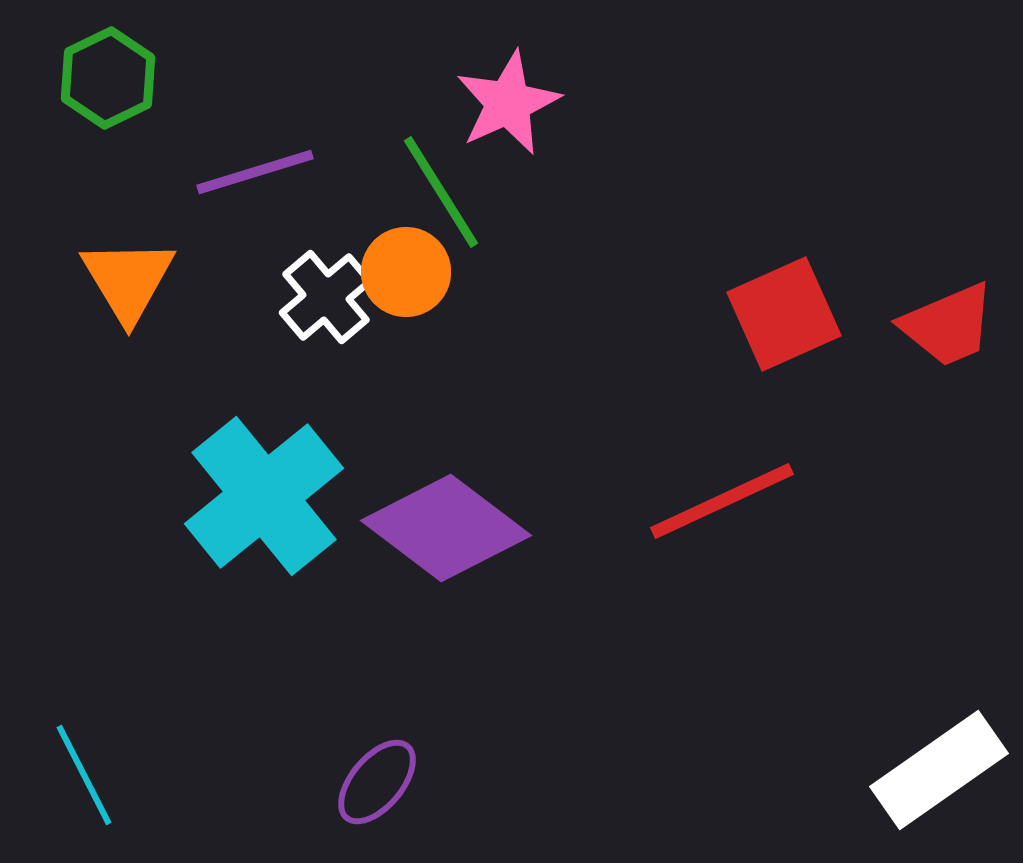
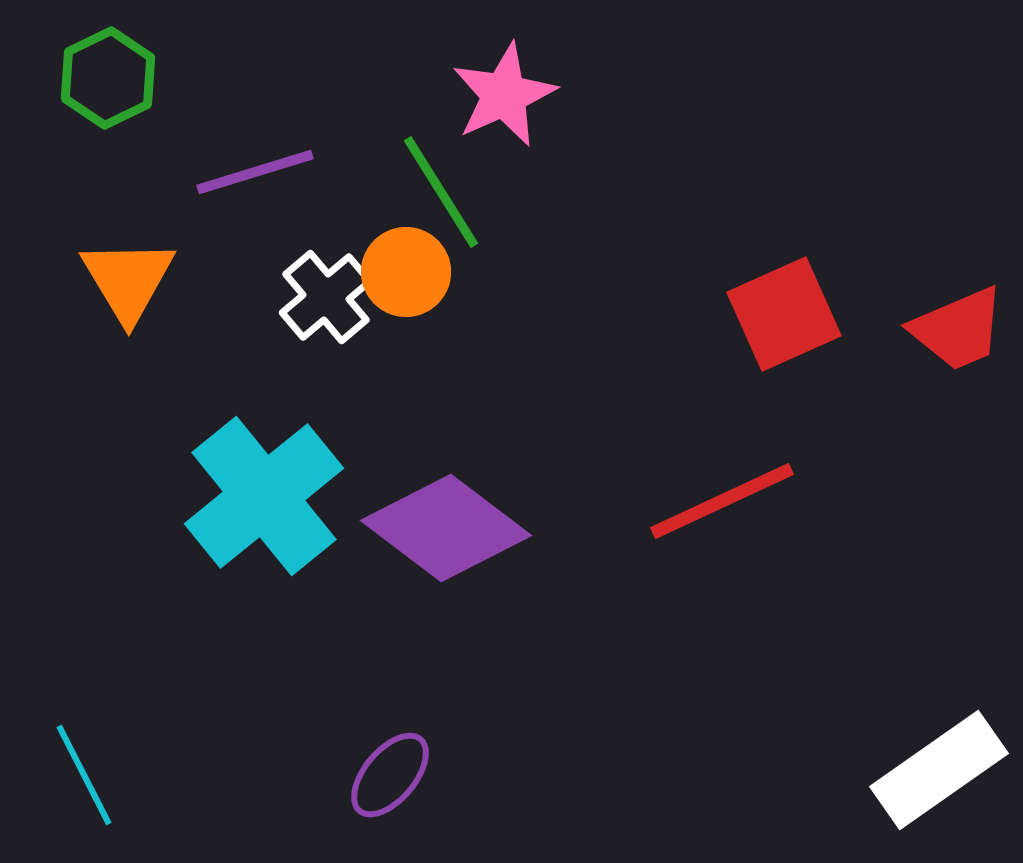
pink star: moved 4 px left, 8 px up
red trapezoid: moved 10 px right, 4 px down
purple ellipse: moved 13 px right, 7 px up
